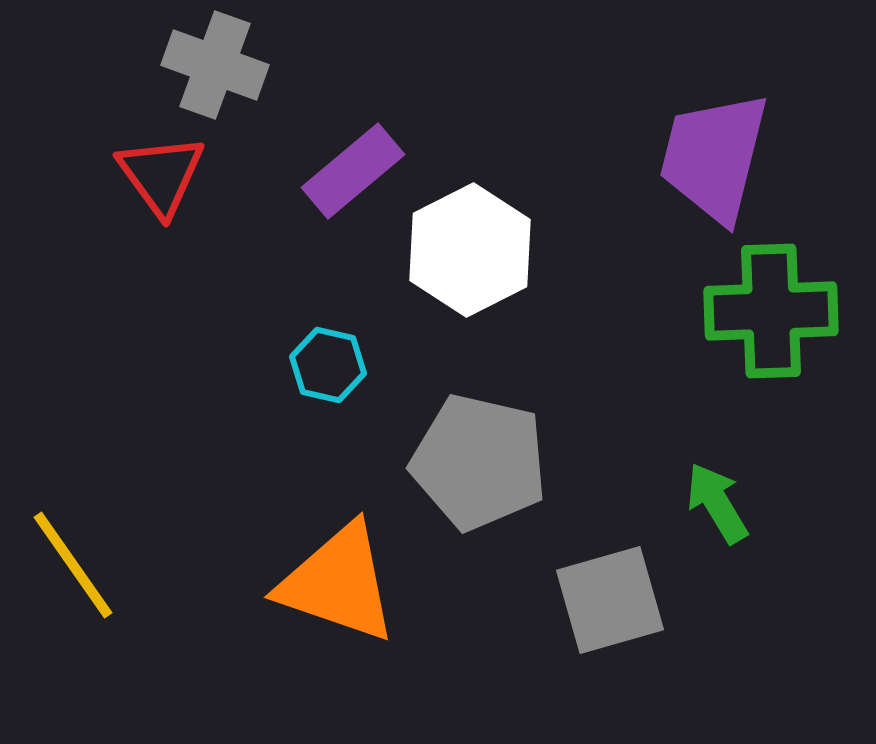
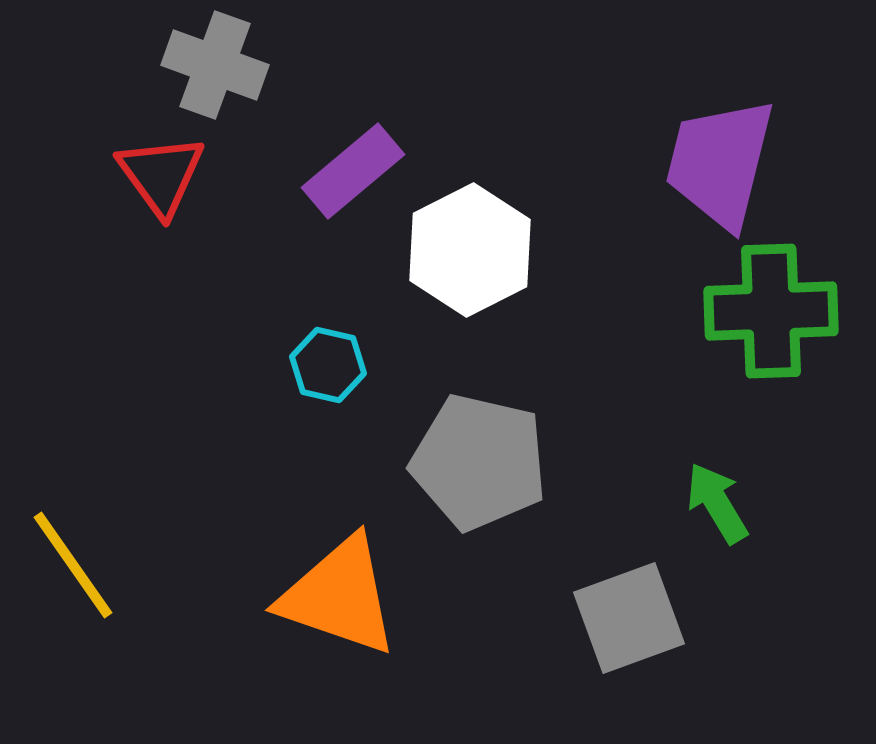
purple trapezoid: moved 6 px right, 6 px down
orange triangle: moved 1 px right, 13 px down
gray square: moved 19 px right, 18 px down; rotated 4 degrees counterclockwise
